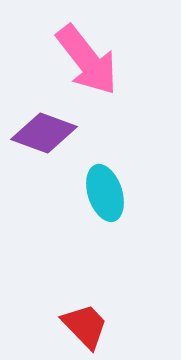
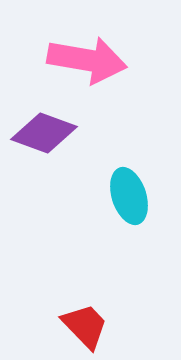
pink arrow: rotated 42 degrees counterclockwise
cyan ellipse: moved 24 px right, 3 px down
